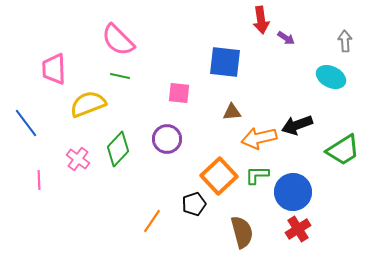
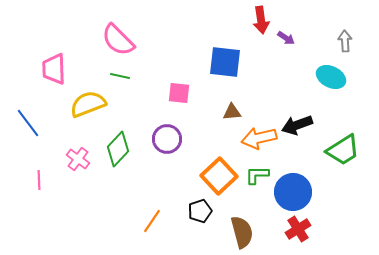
blue line: moved 2 px right
black pentagon: moved 6 px right, 7 px down
